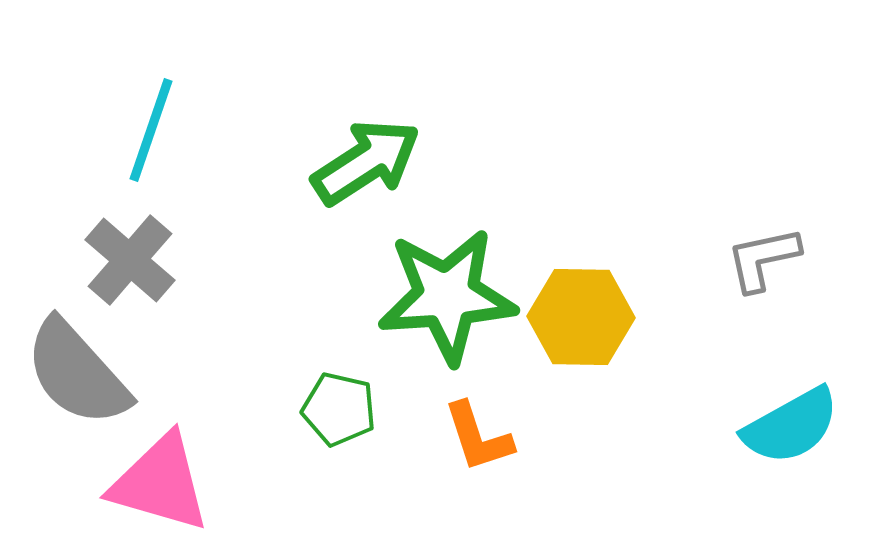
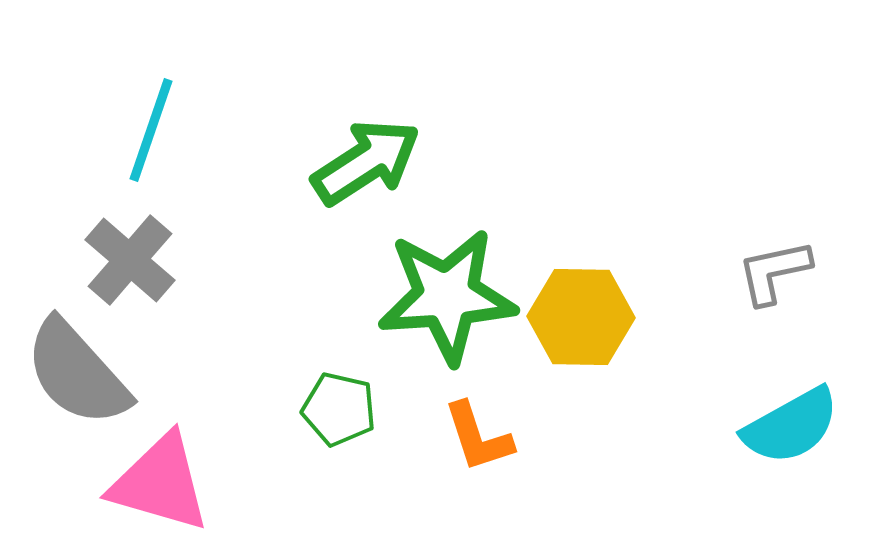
gray L-shape: moved 11 px right, 13 px down
